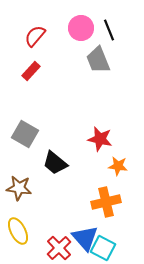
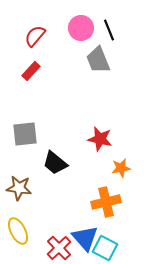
gray square: rotated 36 degrees counterclockwise
orange star: moved 3 px right, 2 px down; rotated 18 degrees counterclockwise
cyan square: moved 2 px right
